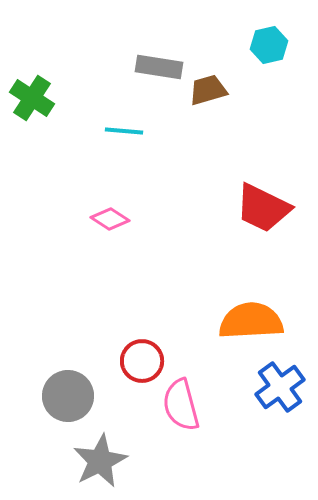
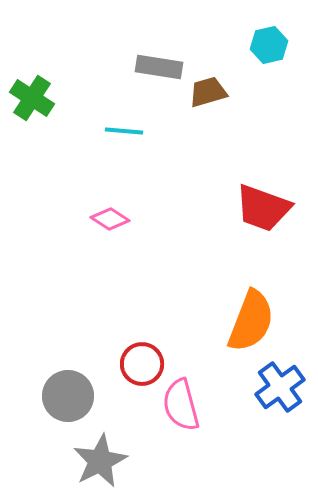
brown trapezoid: moved 2 px down
red trapezoid: rotated 6 degrees counterclockwise
orange semicircle: rotated 114 degrees clockwise
red circle: moved 3 px down
